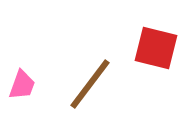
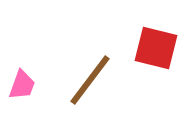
brown line: moved 4 px up
